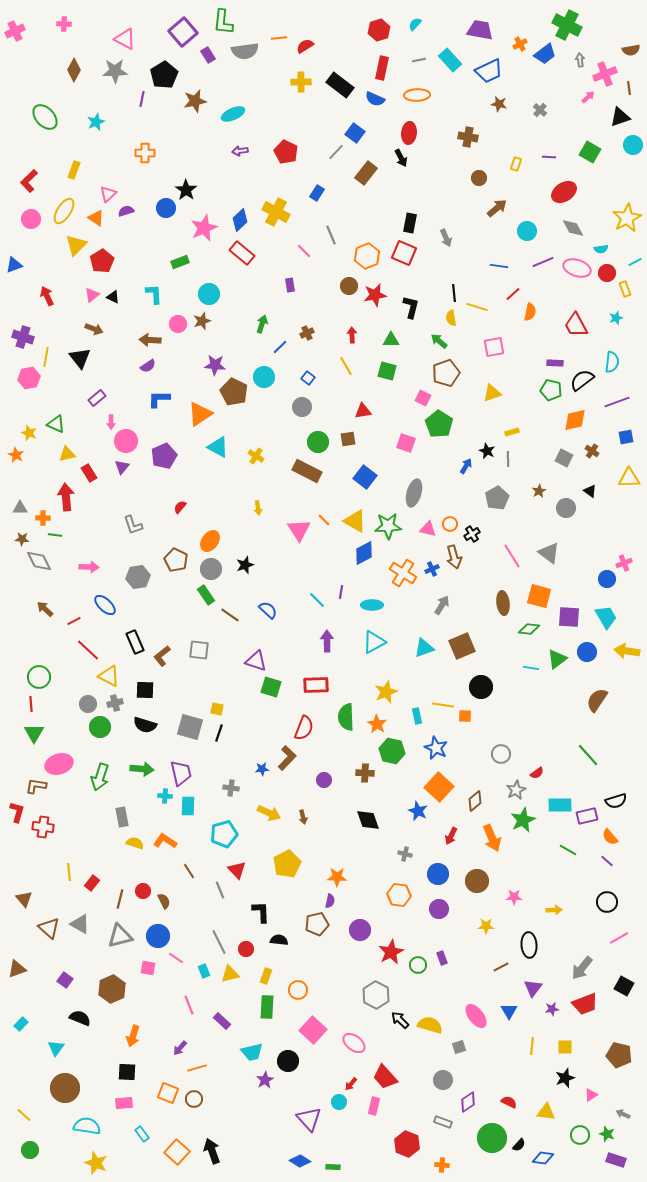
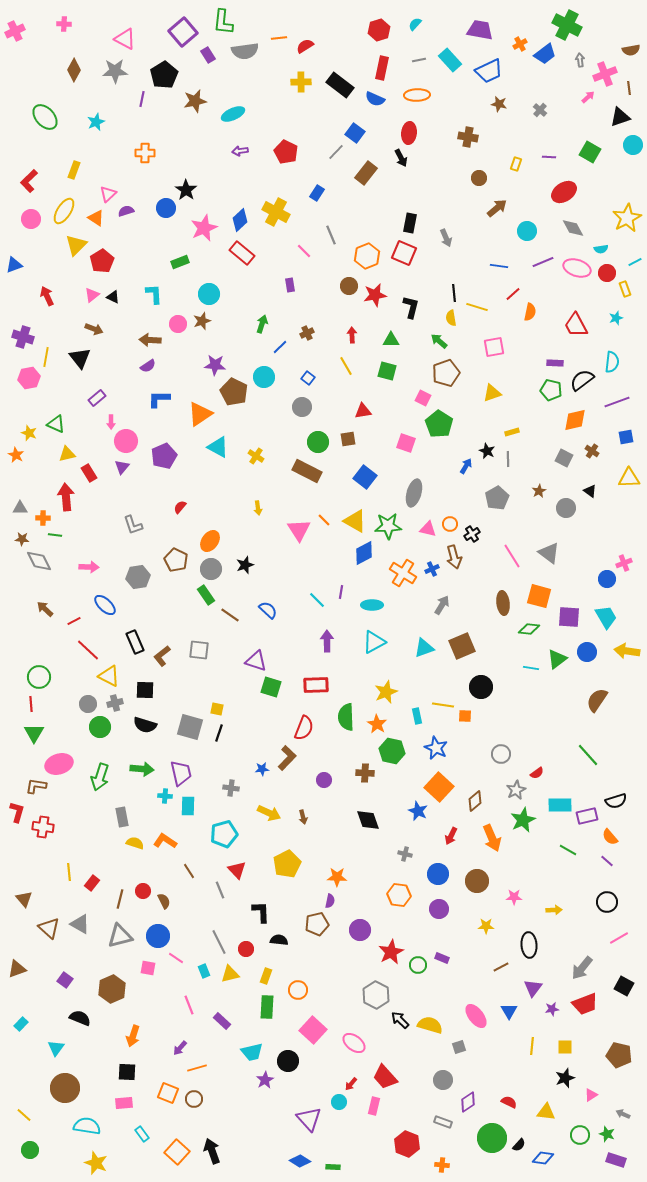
purple rectangle at (442, 958): rotated 48 degrees counterclockwise
